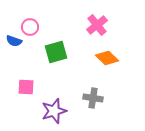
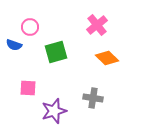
blue semicircle: moved 4 px down
pink square: moved 2 px right, 1 px down
